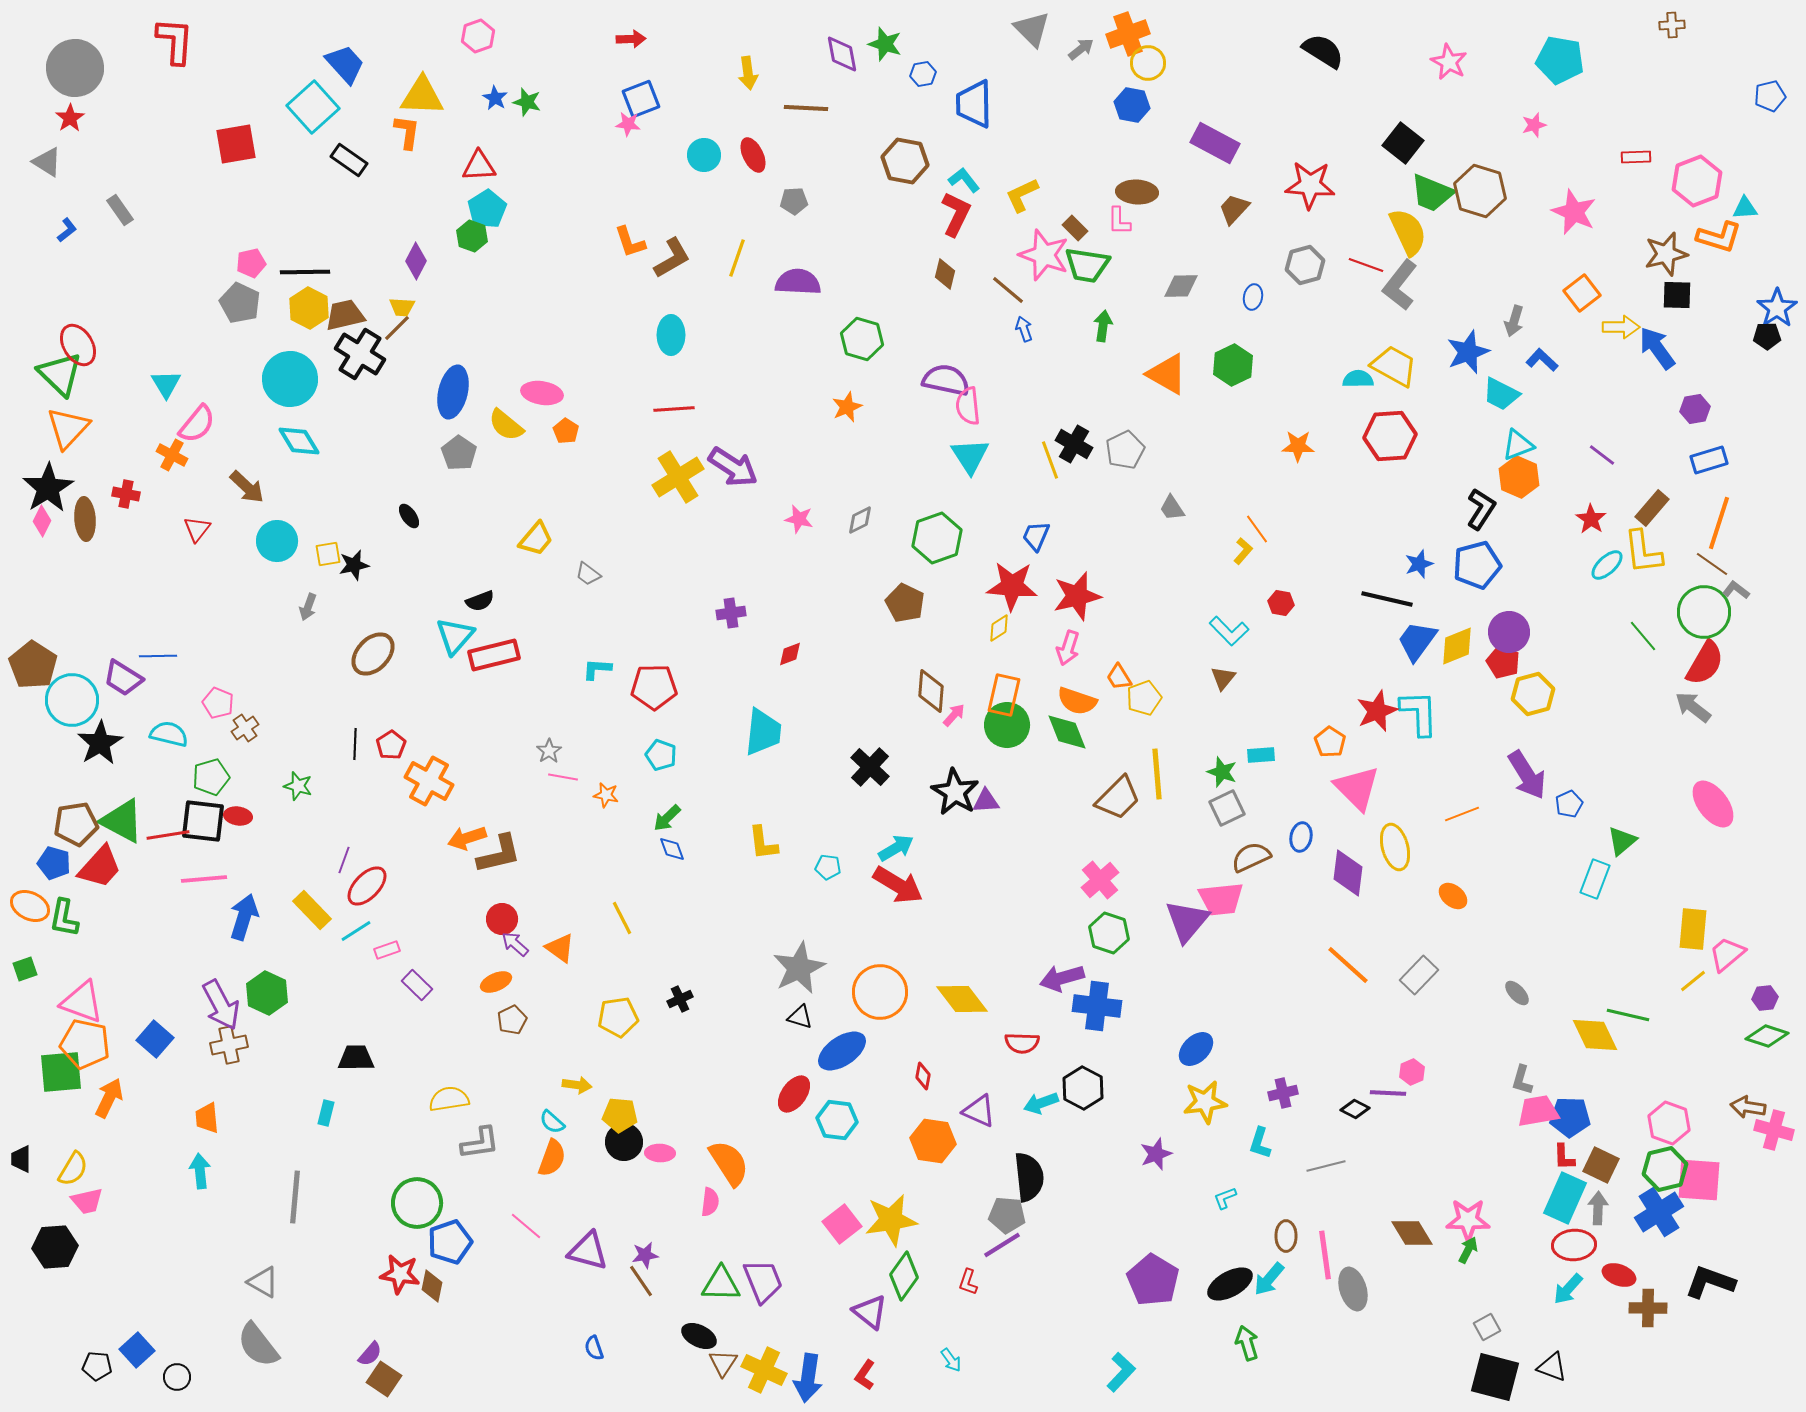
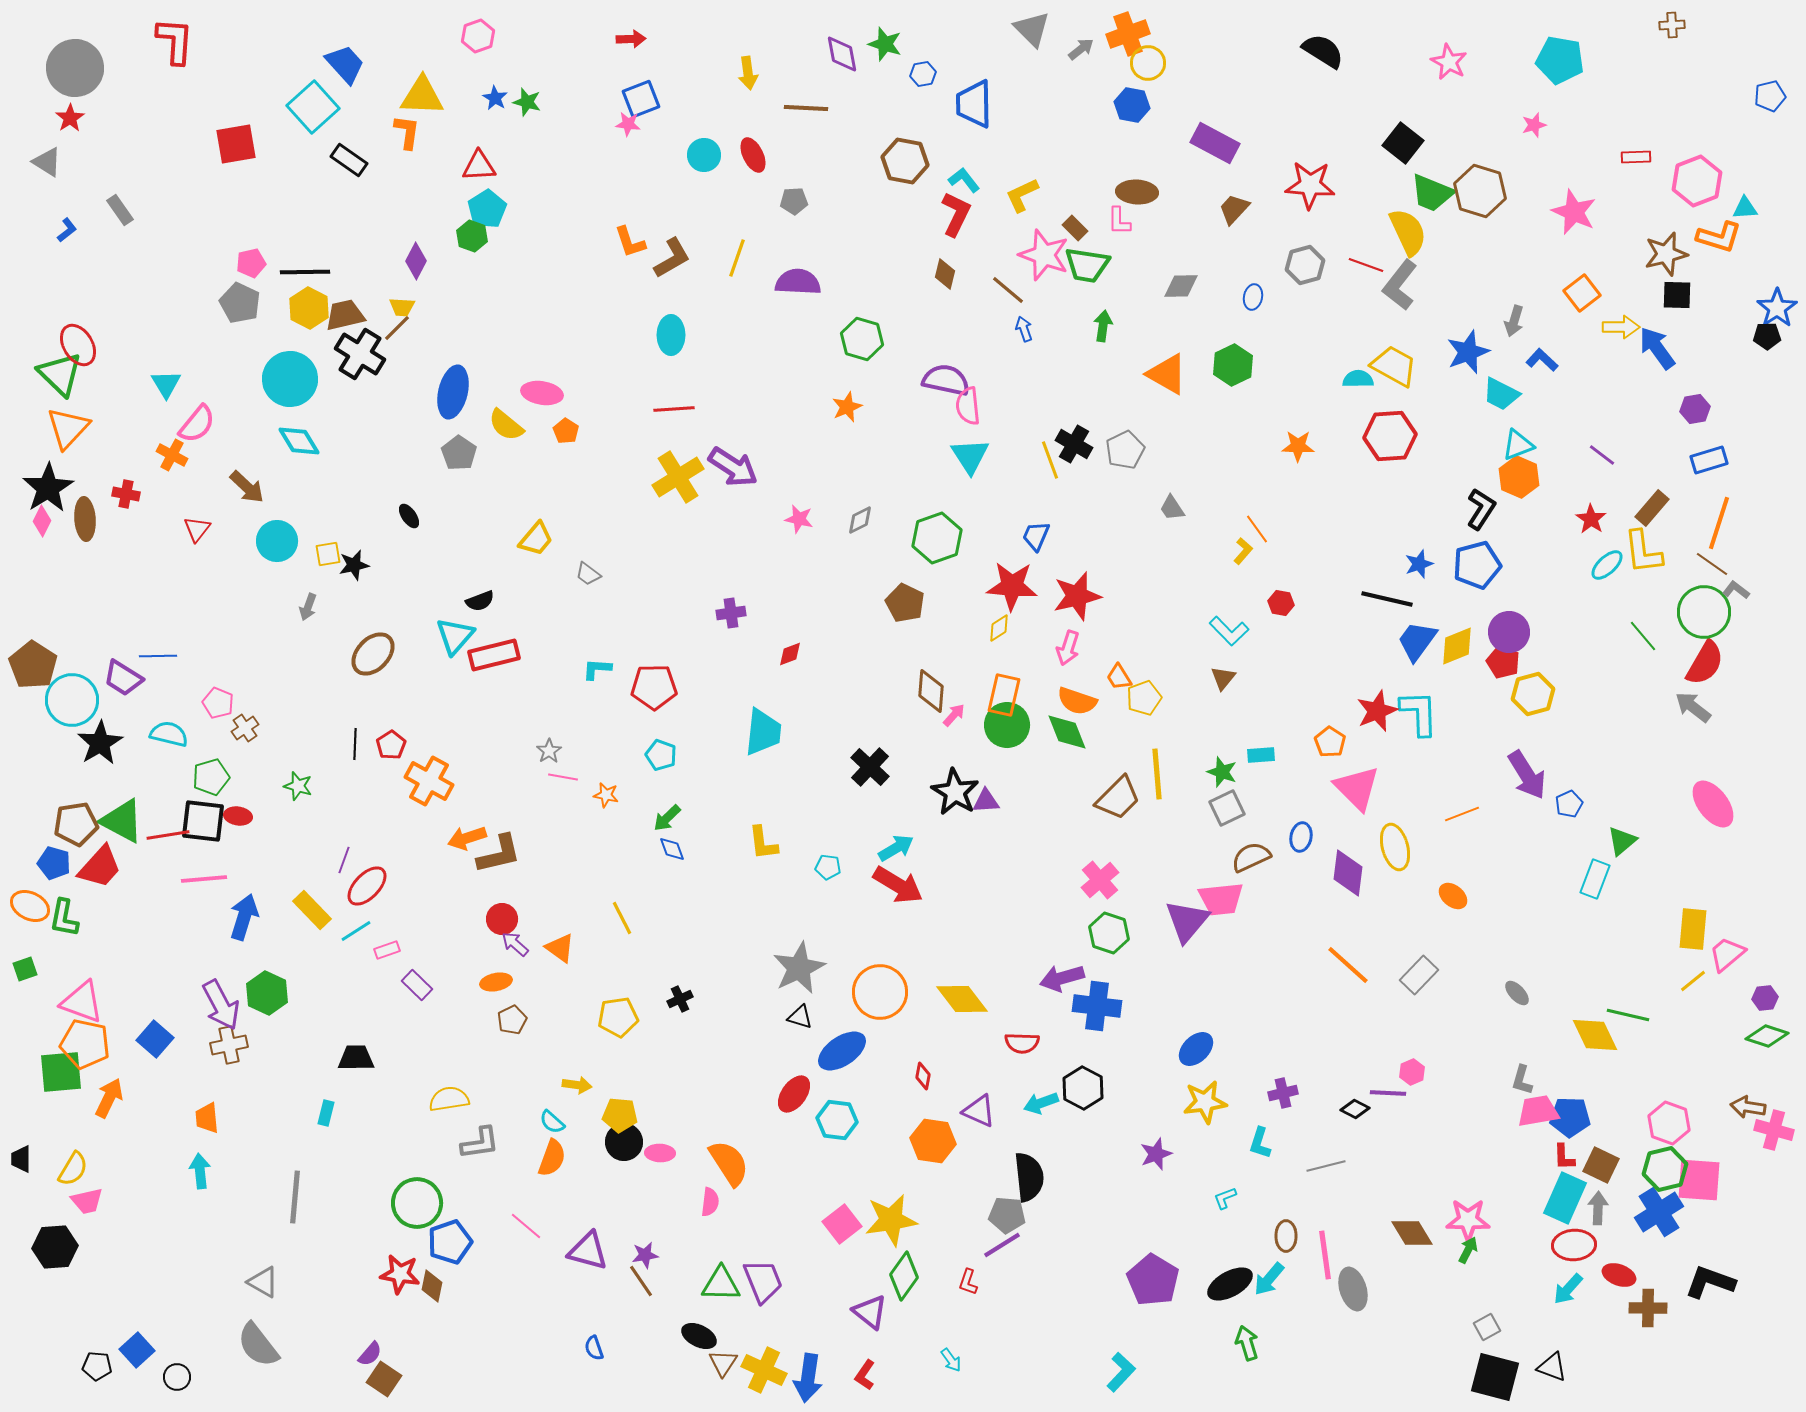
orange ellipse at (496, 982): rotated 12 degrees clockwise
